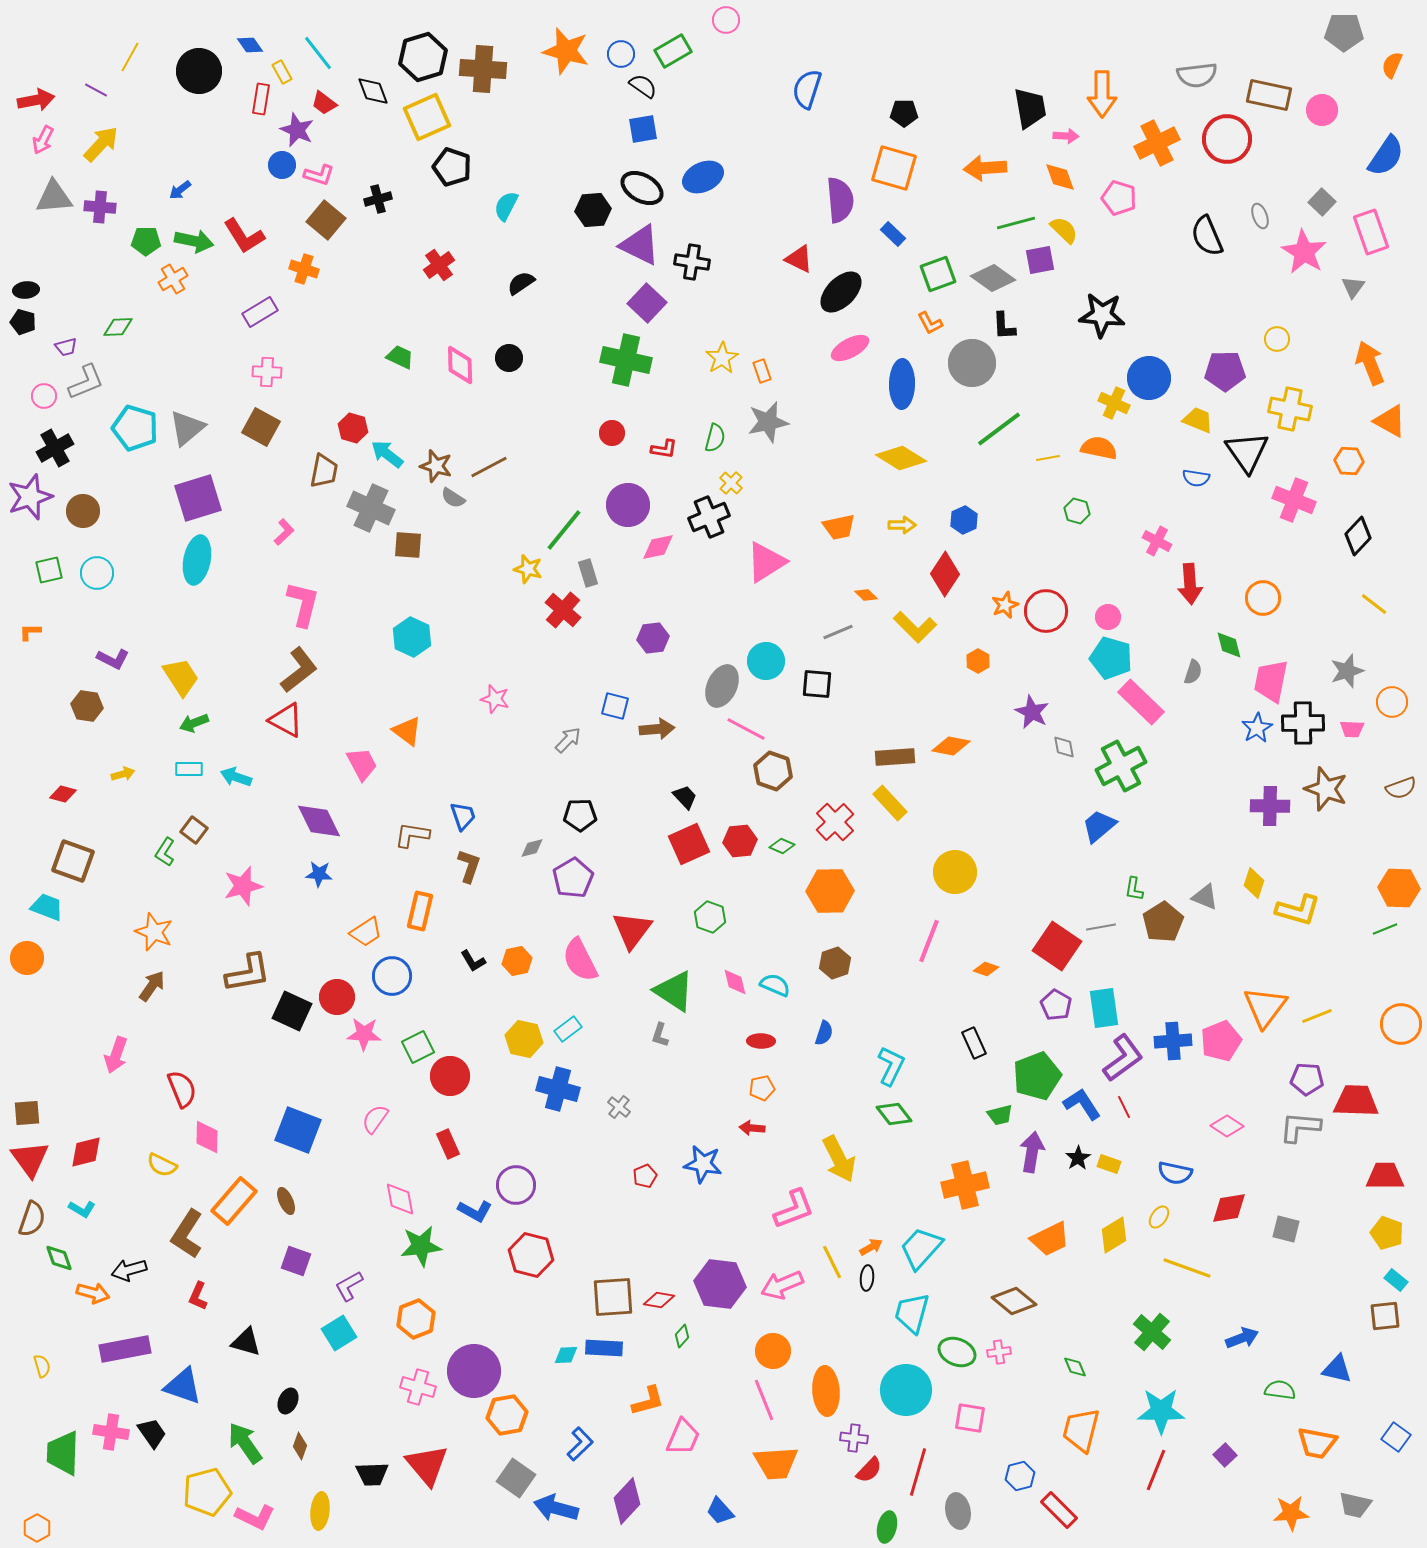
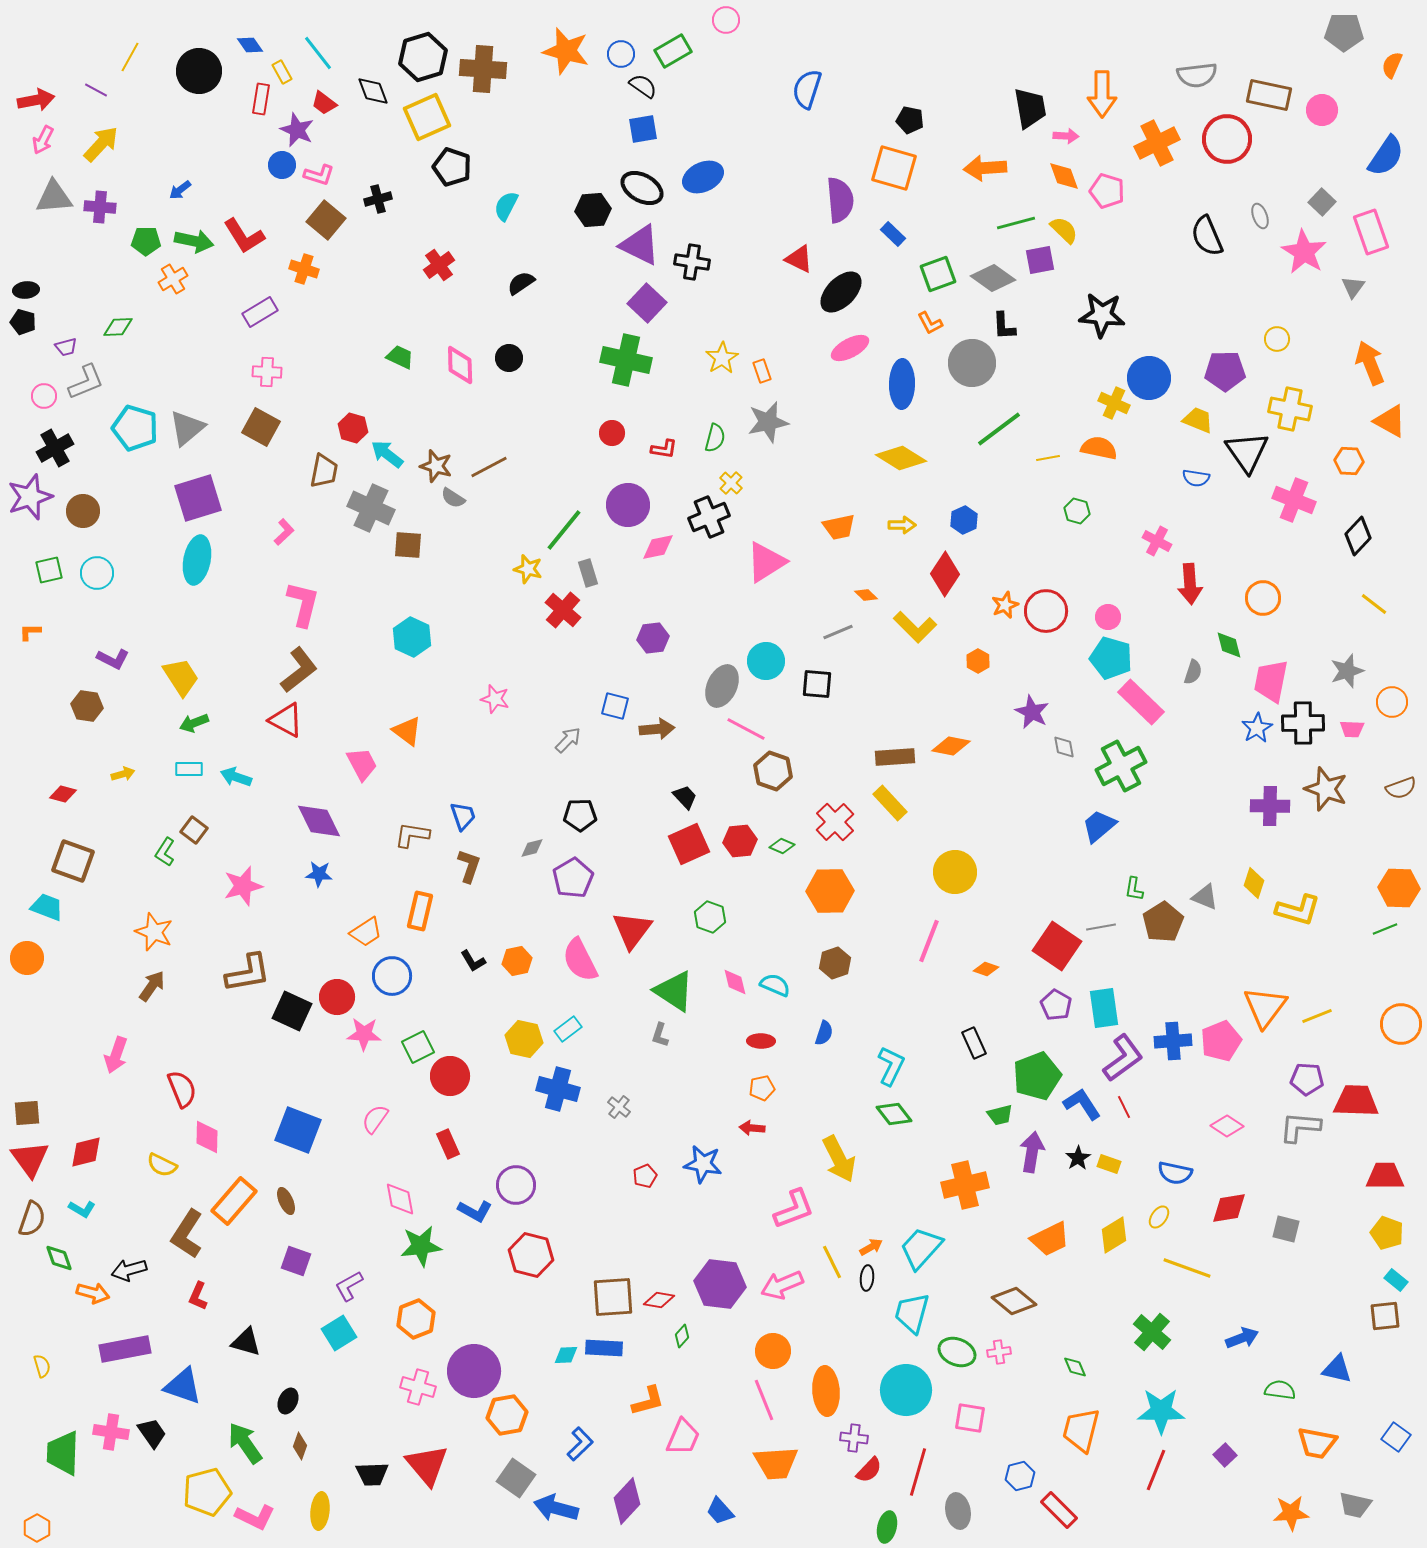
black pentagon at (904, 113): moved 6 px right, 7 px down; rotated 12 degrees clockwise
orange diamond at (1060, 177): moved 4 px right, 1 px up
pink pentagon at (1119, 198): moved 12 px left, 7 px up
